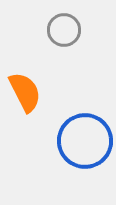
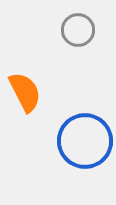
gray circle: moved 14 px right
